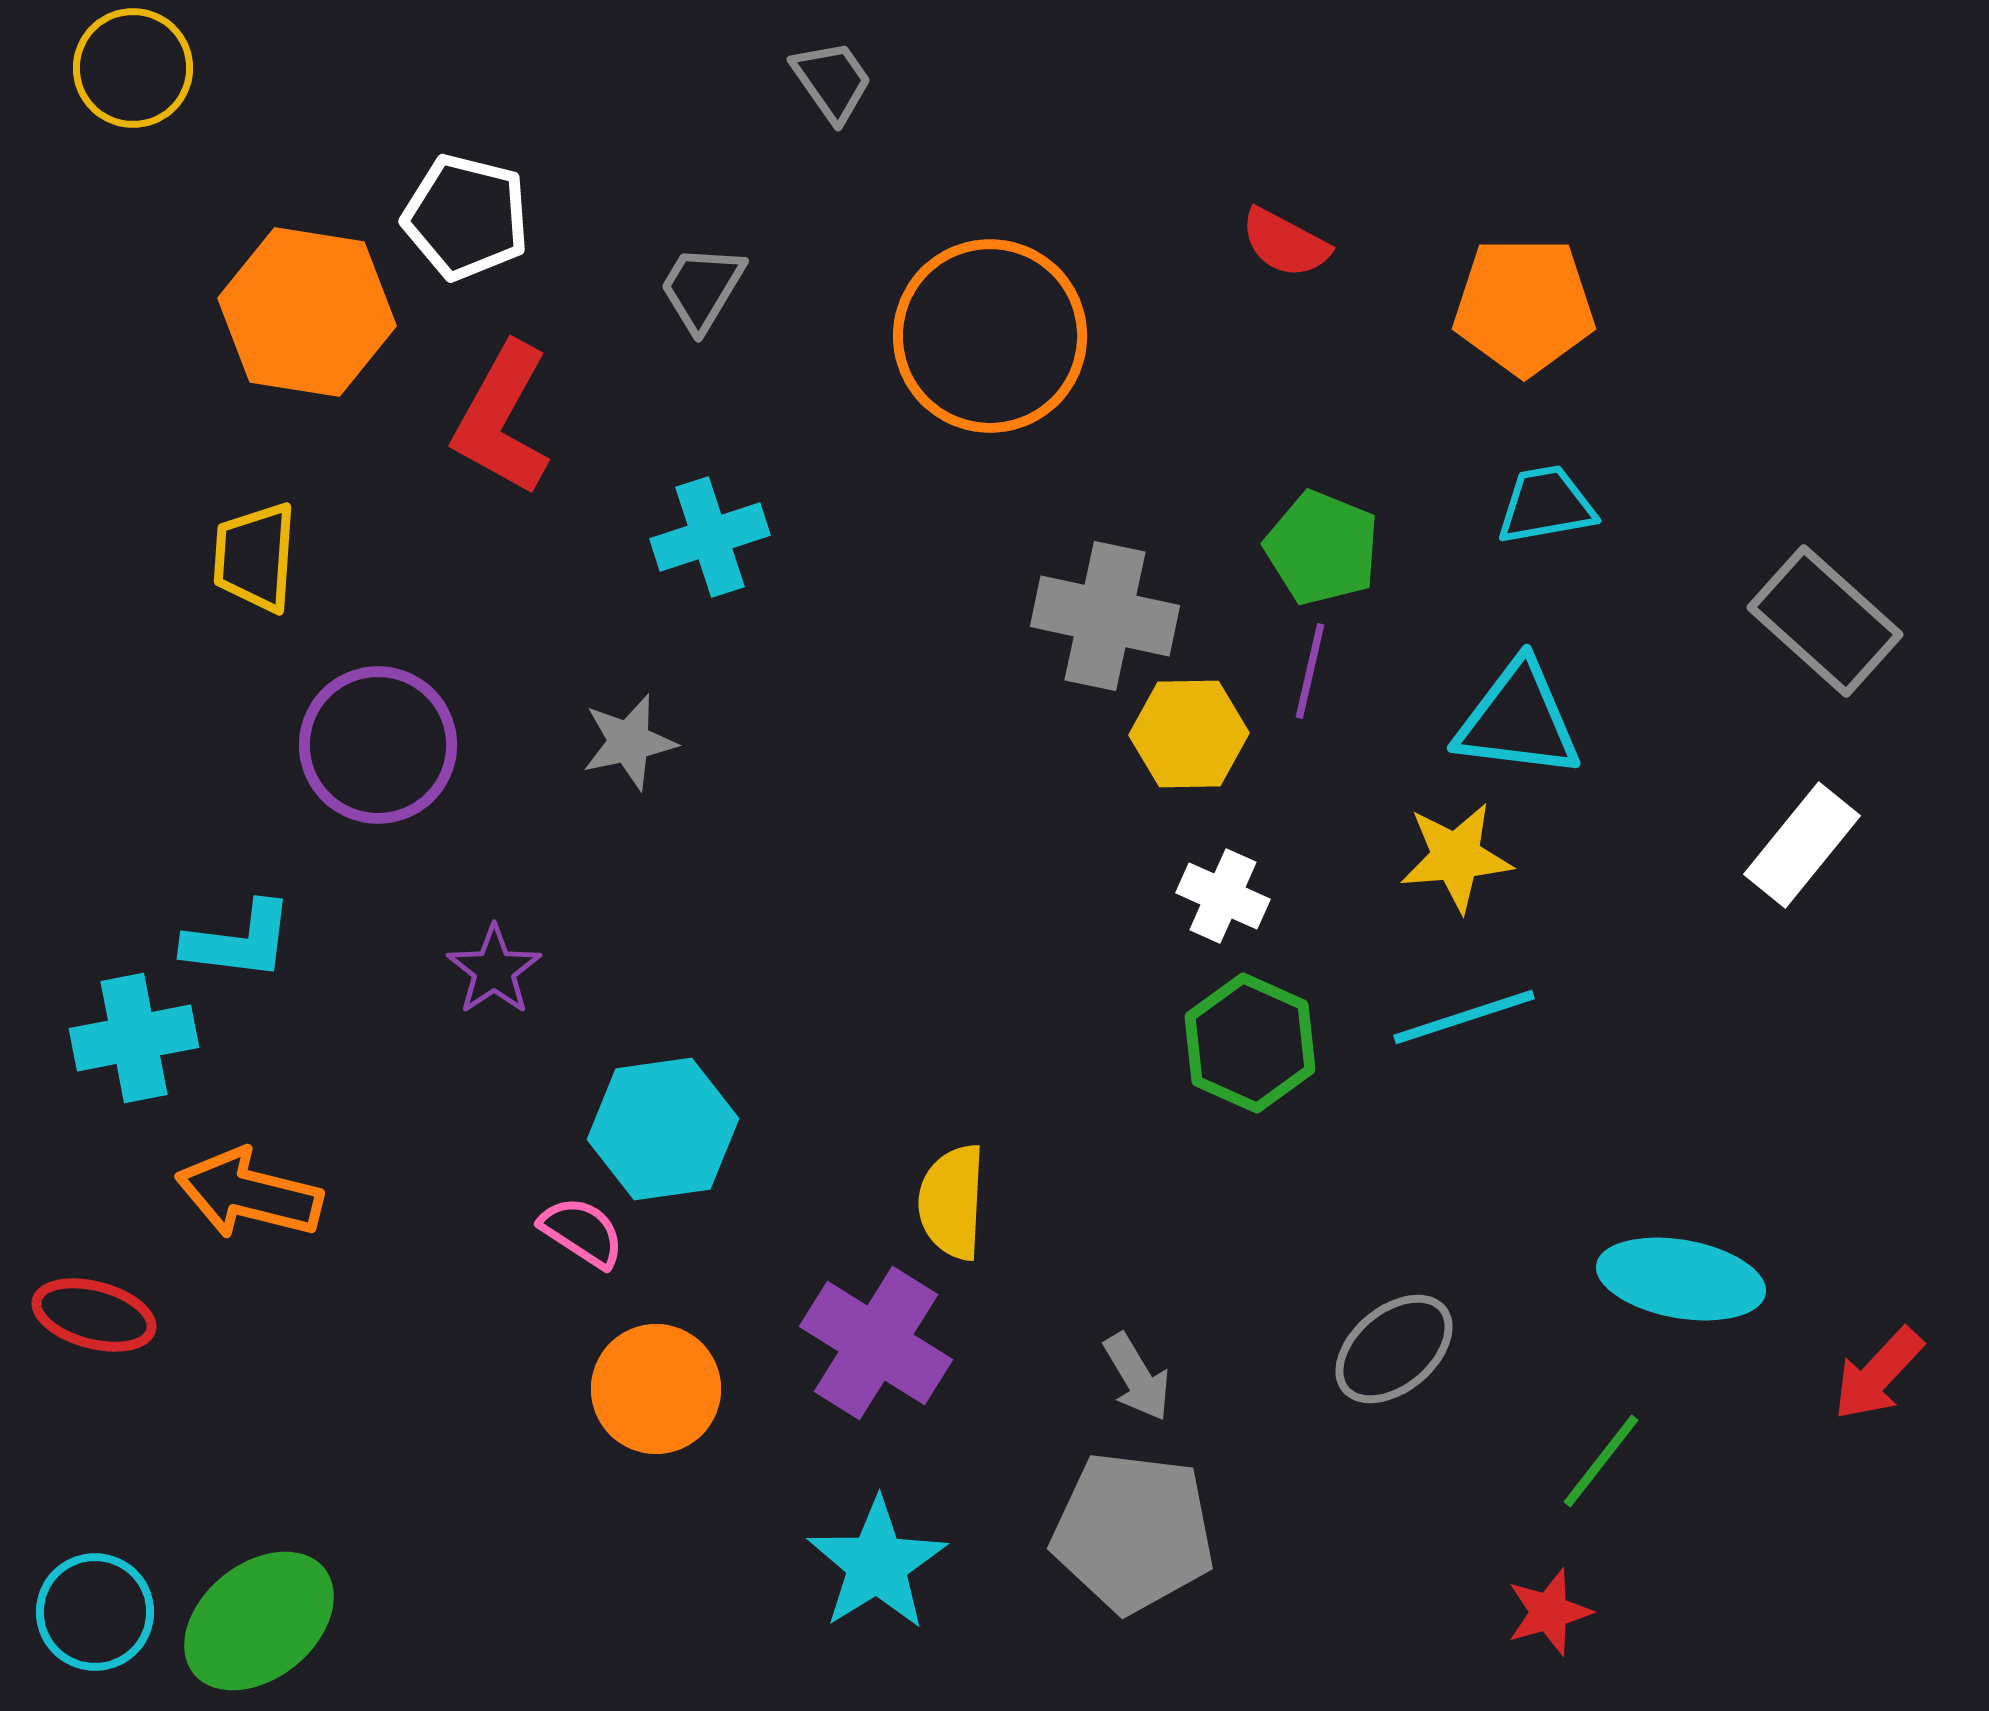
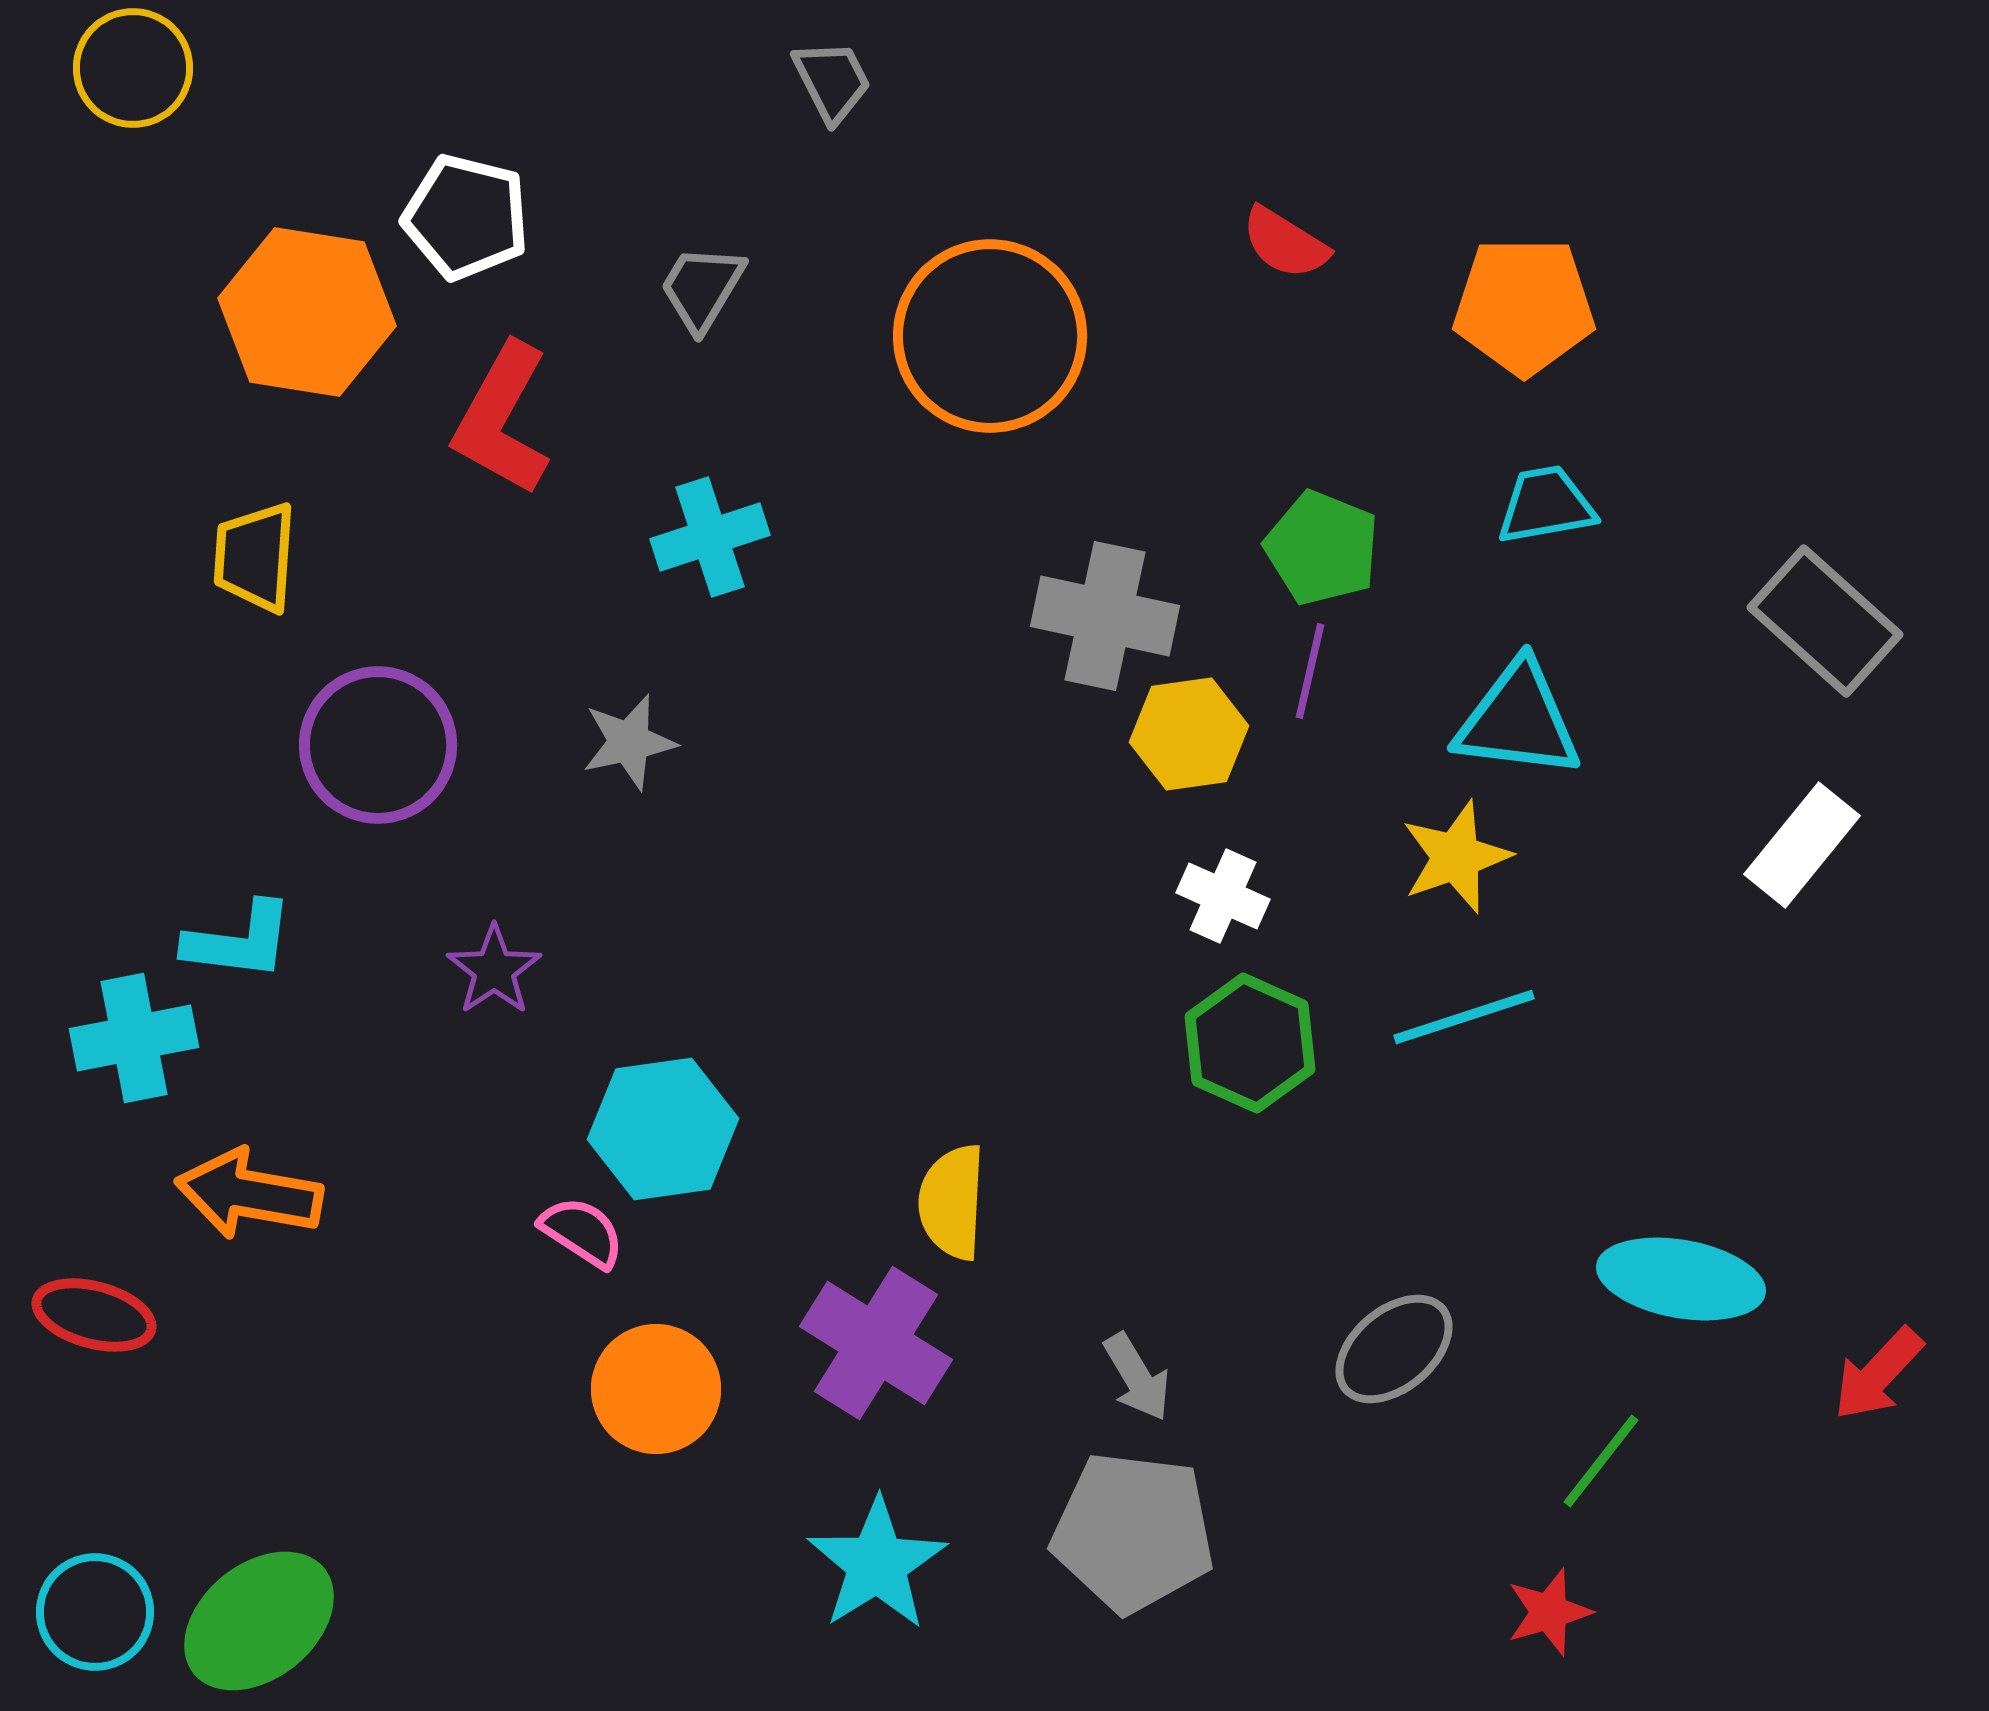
gray trapezoid at (832, 81): rotated 8 degrees clockwise
red semicircle at (1285, 243): rotated 4 degrees clockwise
yellow hexagon at (1189, 734): rotated 7 degrees counterclockwise
yellow star at (1456, 857): rotated 14 degrees counterclockwise
orange arrow at (249, 1194): rotated 4 degrees counterclockwise
